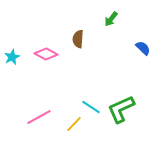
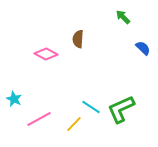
green arrow: moved 12 px right, 2 px up; rotated 98 degrees clockwise
cyan star: moved 2 px right, 42 px down; rotated 21 degrees counterclockwise
pink line: moved 2 px down
